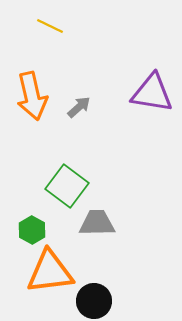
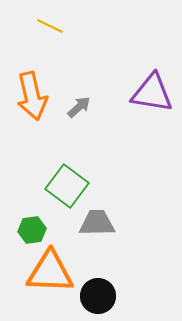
green hexagon: rotated 24 degrees clockwise
orange triangle: rotated 9 degrees clockwise
black circle: moved 4 px right, 5 px up
